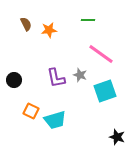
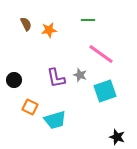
orange square: moved 1 px left, 4 px up
